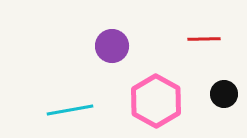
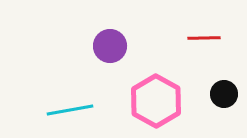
red line: moved 1 px up
purple circle: moved 2 px left
